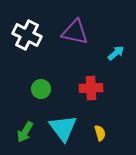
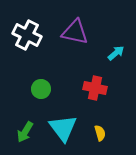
red cross: moved 4 px right; rotated 15 degrees clockwise
